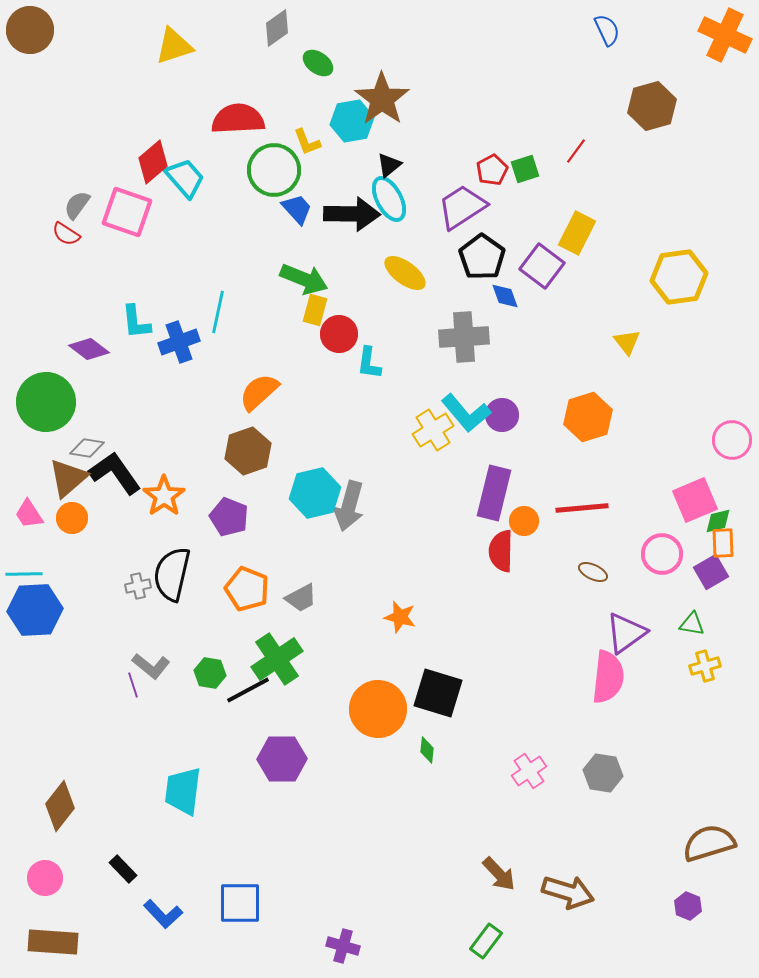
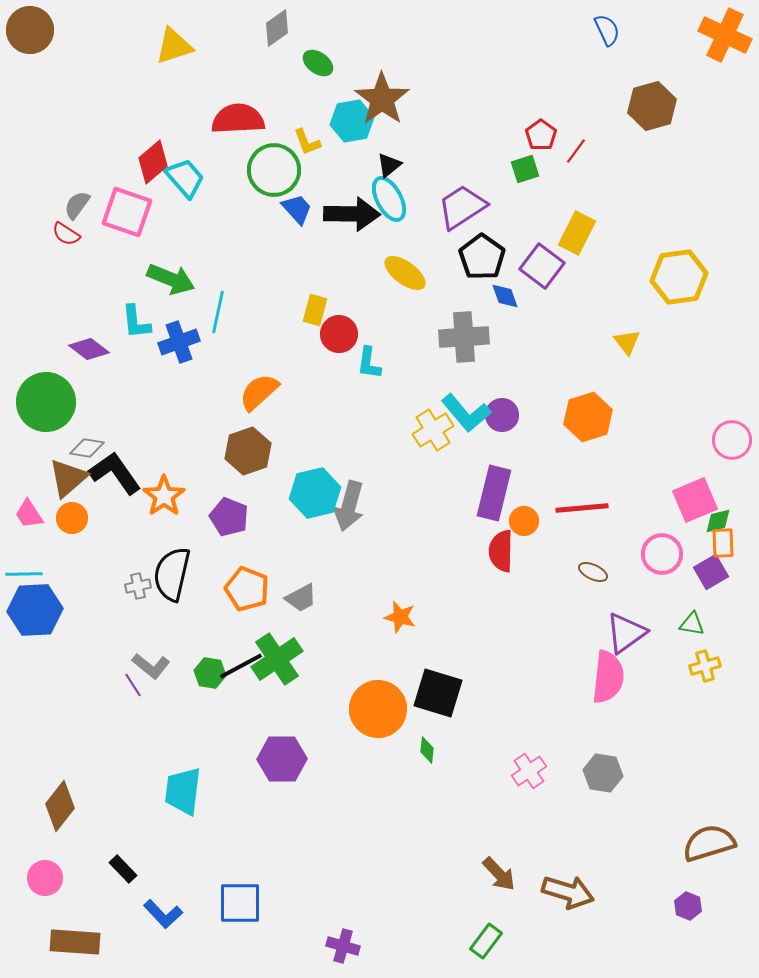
red pentagon at (492, 170): moved 49 px right, 35 px up; rotated 8 degrees counterclockwise
green arrow at (304, 279): moved 133 px left
purple line at (133, 685): rotated 15 degrees counterclockwise
black line at (248, 690): moved 7 px left, 24 px up
brown rectangle at (53, 942): moved 22 px right
